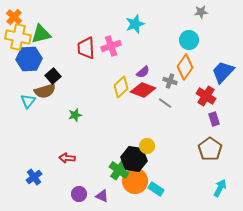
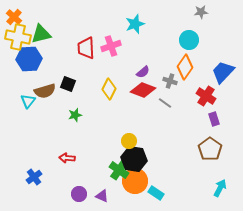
black square: moved 15 px right, 8 px down; rotated 28 degrees counterclockwise
yellow diamond: moved 12 px left, 2 px down; rotated 20 degrees counterclockwise
yellow circle: moved 18 px left, 5 px up
cyan rectangle: moved 4 px down
